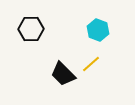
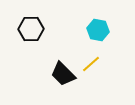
cyan hexagon: rotated 10 degrees counterclockwise
